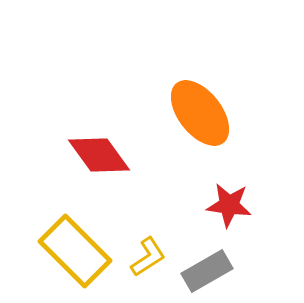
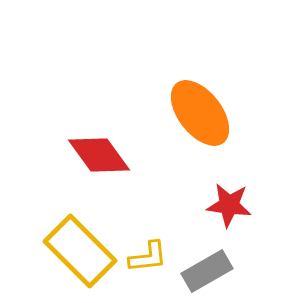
yellow rectangle: moved 5 px right
yellow L-shape: rotated 27 degrees clockwise
